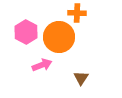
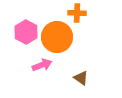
orange circle: moved 2 px left
brown triangle: rotated 28 degrees counterclockwise
